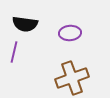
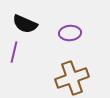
black semicircle: rotated 15 degrees clockwise
